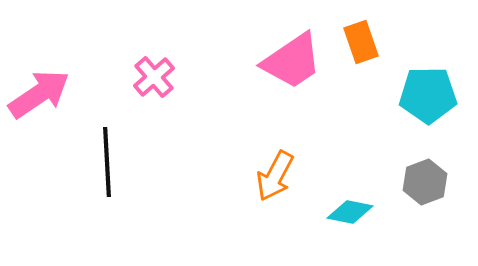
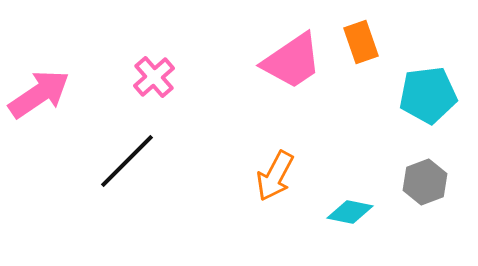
cyan pentagon: rotated 6 degrees counterclockwise
black line: moved 20 px right, 1 px up; rotated 48 degrees clockwise
